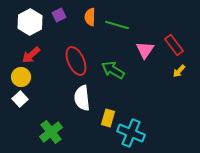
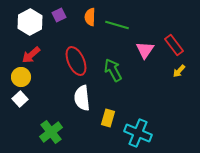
green arrow: rotated 30 degrees clockwise
cyan cross: moved 7 px right
